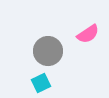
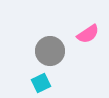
gray circle: moved 2 px right
